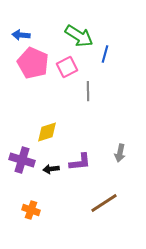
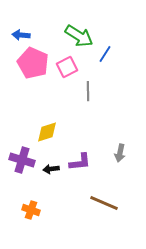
blue line: rotated 18 degrees clockwise
brown line: rotated 56 degrees clockwise
